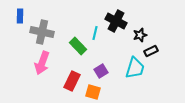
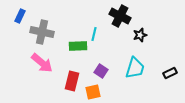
blue rectangle: rotated 24 degrees clockwise
black cross: moved 4 px right, 5 px up
cyan line: moved 1 px left, 1 px down
green rectangle: rotated 48 degrees counterclockwise
black rectangle: moved 19 px right, 22 px down
pink arrow: rotated 70 degrees counterclockwise
purple square: rotated 24 degrees counterclockwise
red rectangle: rotated 12 degrees counterclockwise
orange square: rotated 28 degrees counterclockwise
